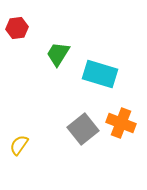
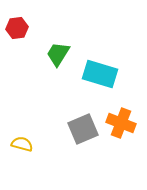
gray square: rotated 16 degrees clockwise
yellow semicircle: moved 3 px right, 1 px up; rotated 70 degrees clockwise
